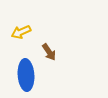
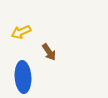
blue ellipse: moved 3 px left, 2 px down
